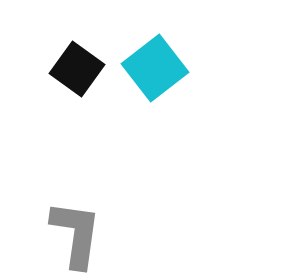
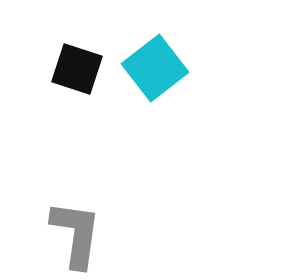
black square: rotated 18 degrees counterclockwise
